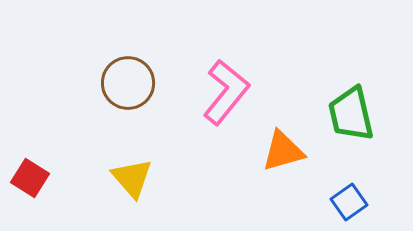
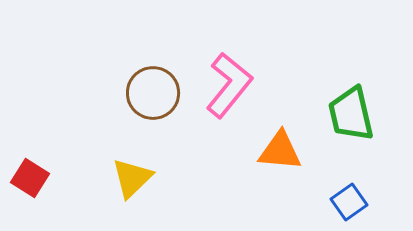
brown circle: moved 25 px right, 10 px down
pink L-shape: moved 3 px right, 7 px up
orange triangle: moved 3 px left; rotated 21 degrees clockwise
yellow triangle: rotated 27 degrees clockwise
